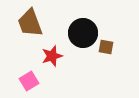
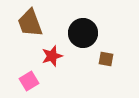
brown square: moved 12 px down
